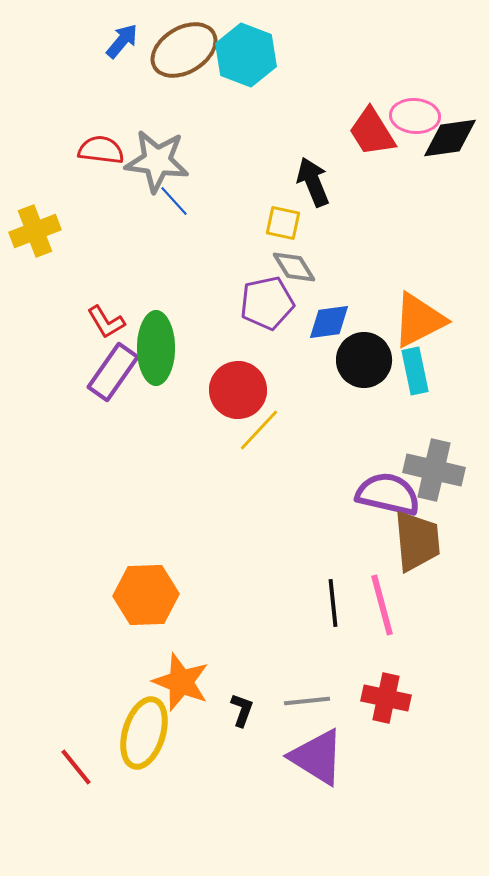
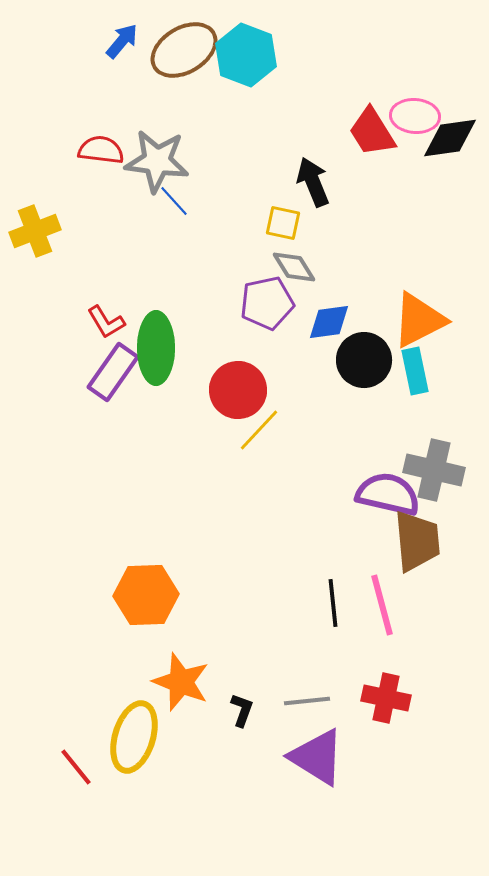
yellow ellipse: moved 10 px left, 4 px down
